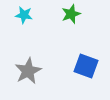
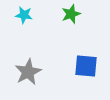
blue square: rotated 15 degrees counterclockwise
gray star: moved 1 px down
